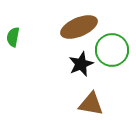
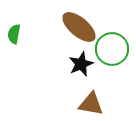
brown ellipse: rotated 63 degrees clockwise
green semicircle: moved 1 px right, 3 px up
green circle: moved 1 px up
